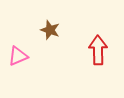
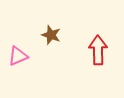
brown star: moved 1 px right, 5 px down
